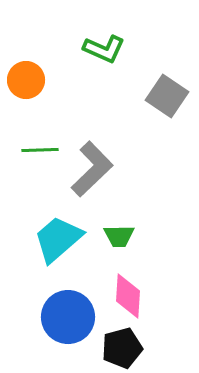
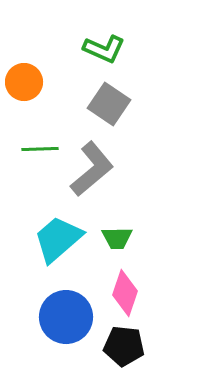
orange circle: moved 2 px left, 2 px down
gray square: moved 58 px left, 8 px down
green line: moved 1 px up
gray L-shape: rotated 4 degrees clockwise
green trapezoid: moved 2 px left, 2 px down
pink diamond: moved 3 px left, 3 px up; rotated 15 degrees clockwise
blue circle: moved 2 px left
black pentagon: moved 2 px right, 2 px up; rotated 21 degrees clockwise
